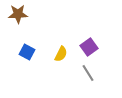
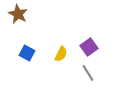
brown star: rotated 30 degrees clockwise
blue square: moved 1 px down
